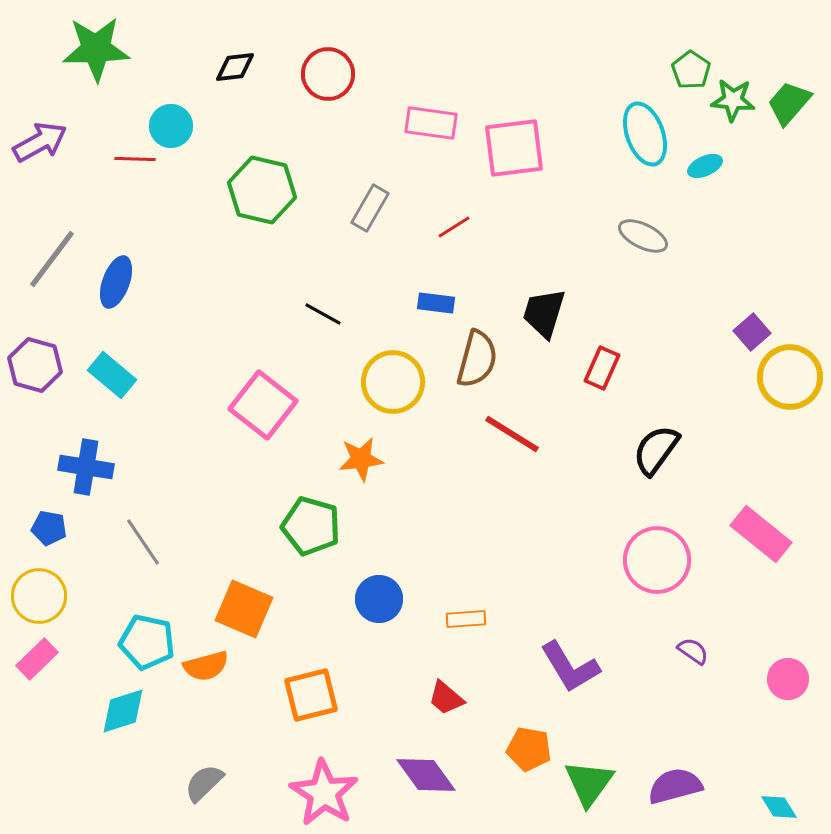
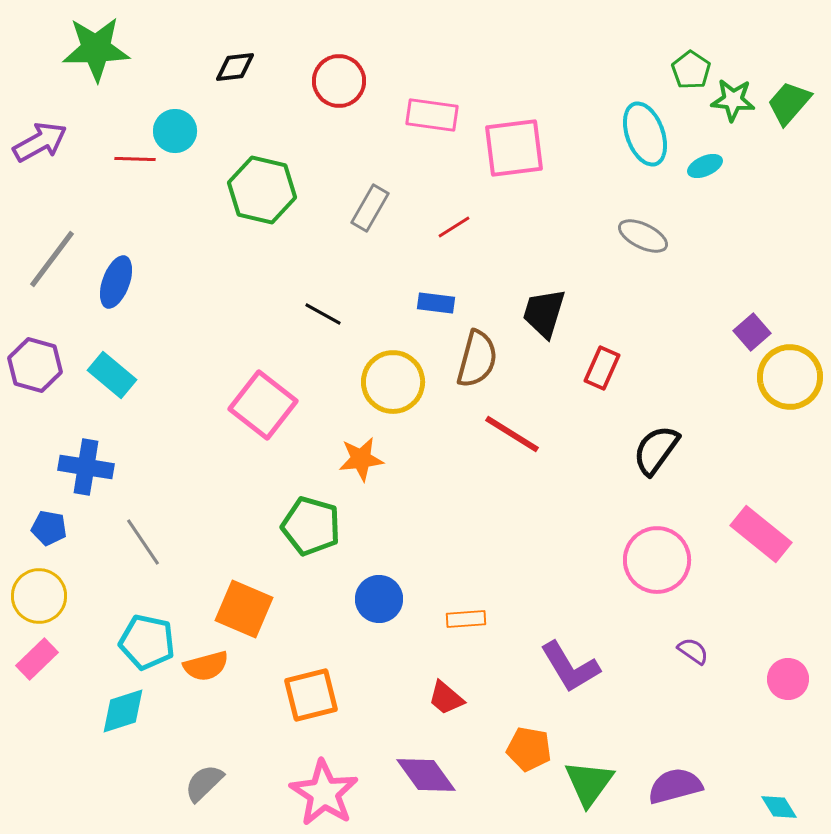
red circle at (328, 74): moved 11 px right, 7 px down
pink rectangle at (431, 123): moved 1 px right, 8 px up
cyan circle at (171, 126): moved 4 px right, 5 px down
